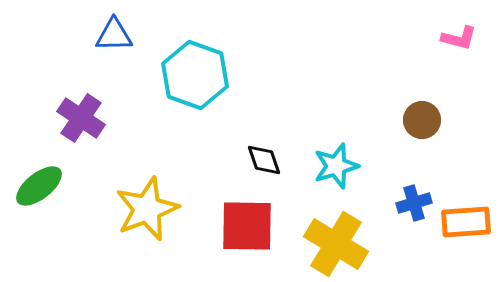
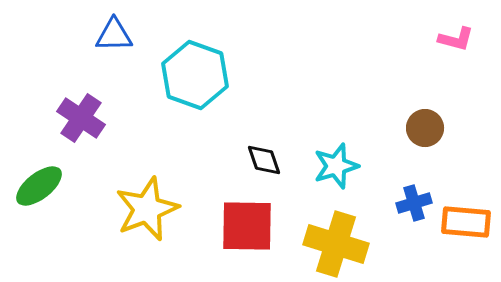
pink L-shape: moved 3 px left, 1 px down
brown circle: moved 3 px right, 8 px down
orange rectangle: rotated 9 degrees clockwise
yellow cross: rotated 14 degrees counterclockwise
